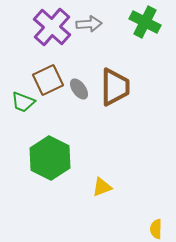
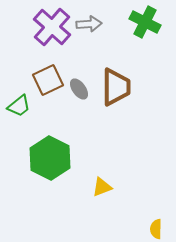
brown trapezoid: moved 1 px right
green trapezoid: moved 4 px left, 4 px down; rotated 60 degrees counterclockwise
